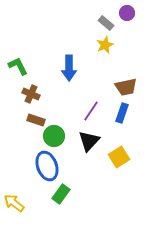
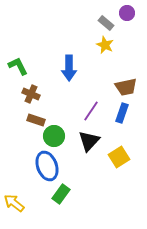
yellow star: rotated 24 degrees counterclockwise
